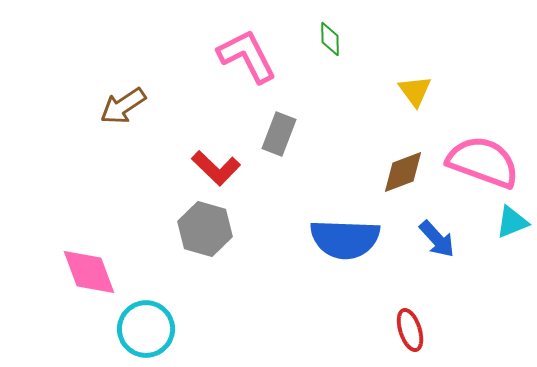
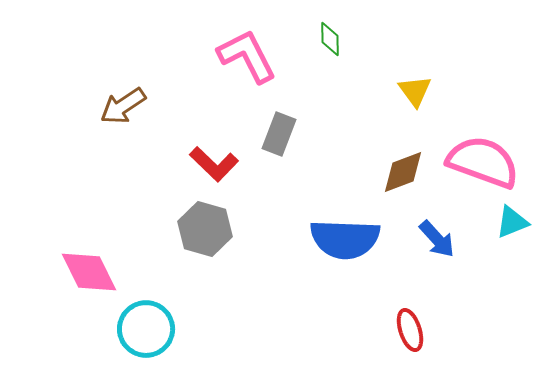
red L-shape: moved 2 px left, 4 px up
pink diamond: rotated 6 degrees counterclockwise
